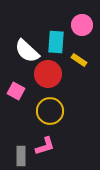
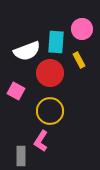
pink circle: moved 4 px down
white semicircle: rotated 64 degrees counterclockwise
yellow rectangle: rotated 28 degrees clockwise
red circle: moved 2 px right, 1 px up
pink L-shape: moved 4 px left, 5 px up; rotated 140 degrees clockwise
